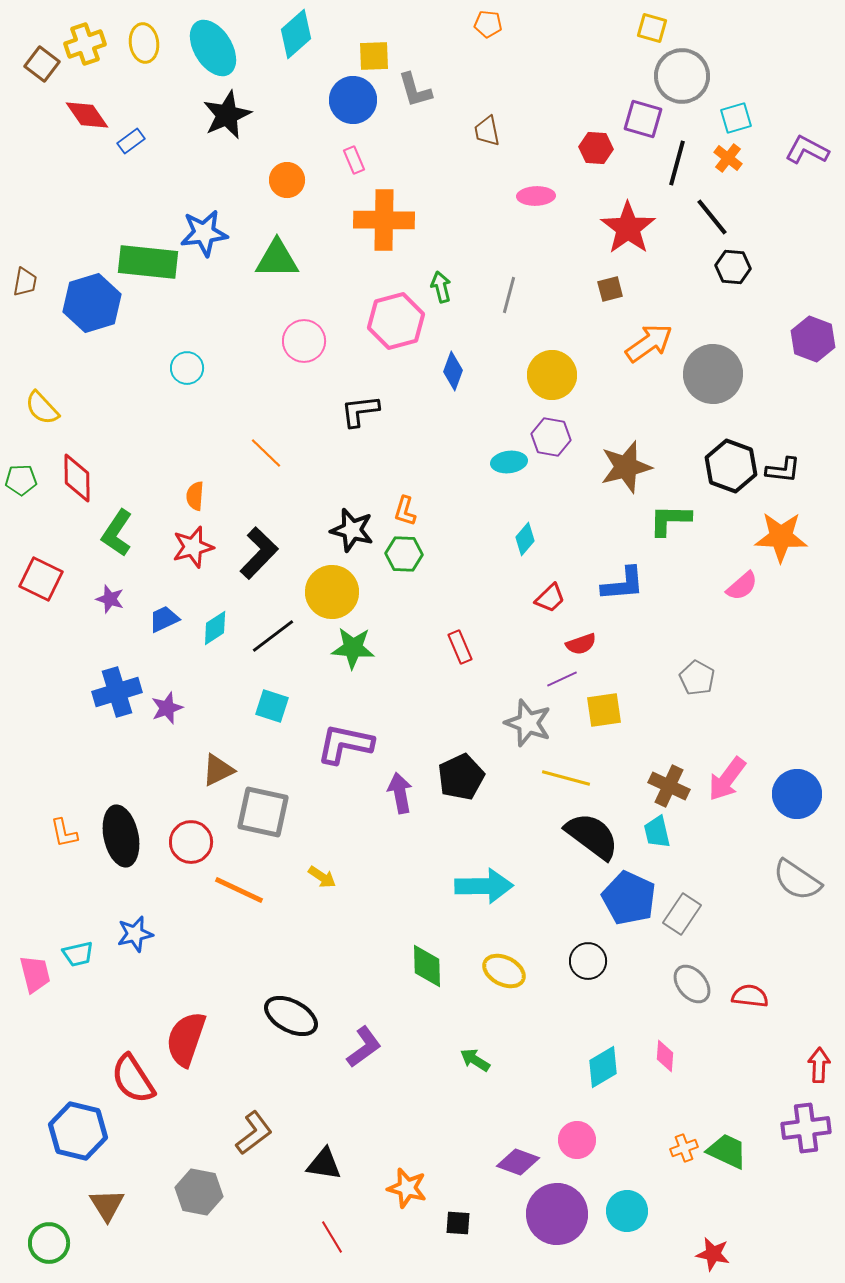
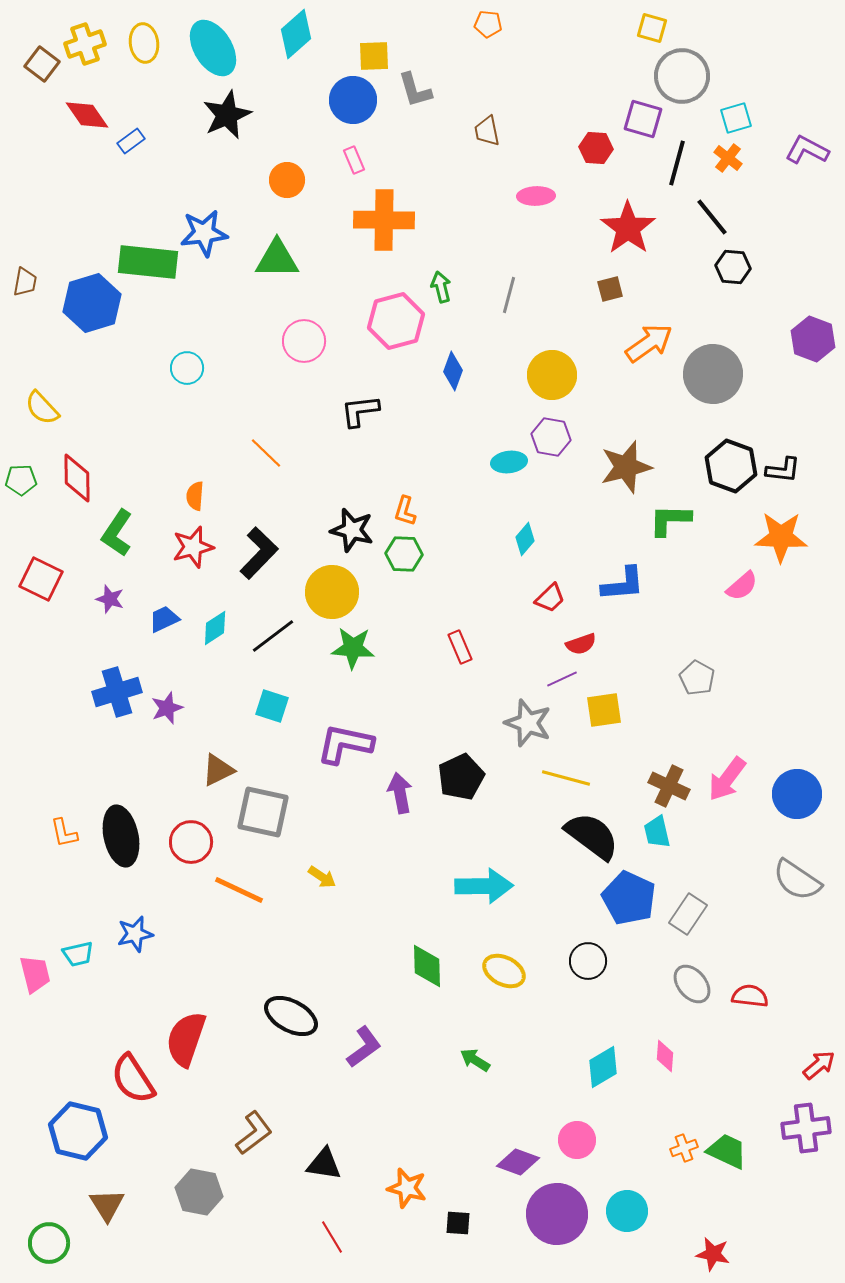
gray rectangle at (682, 914): moved 6 px right
red arrow at (819, 1065): rotated 48 degrees clockwise
